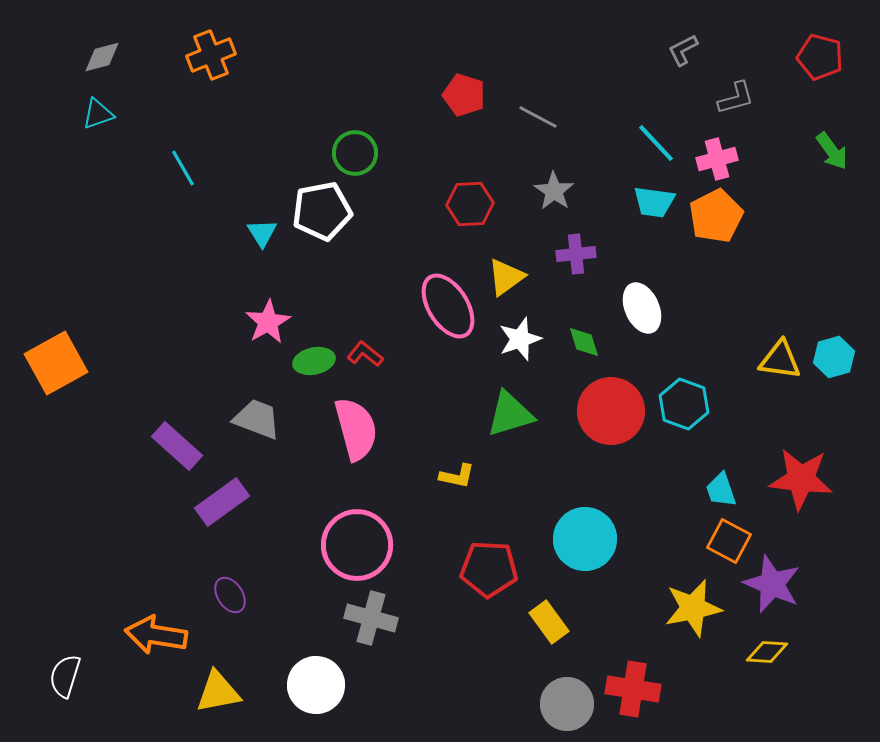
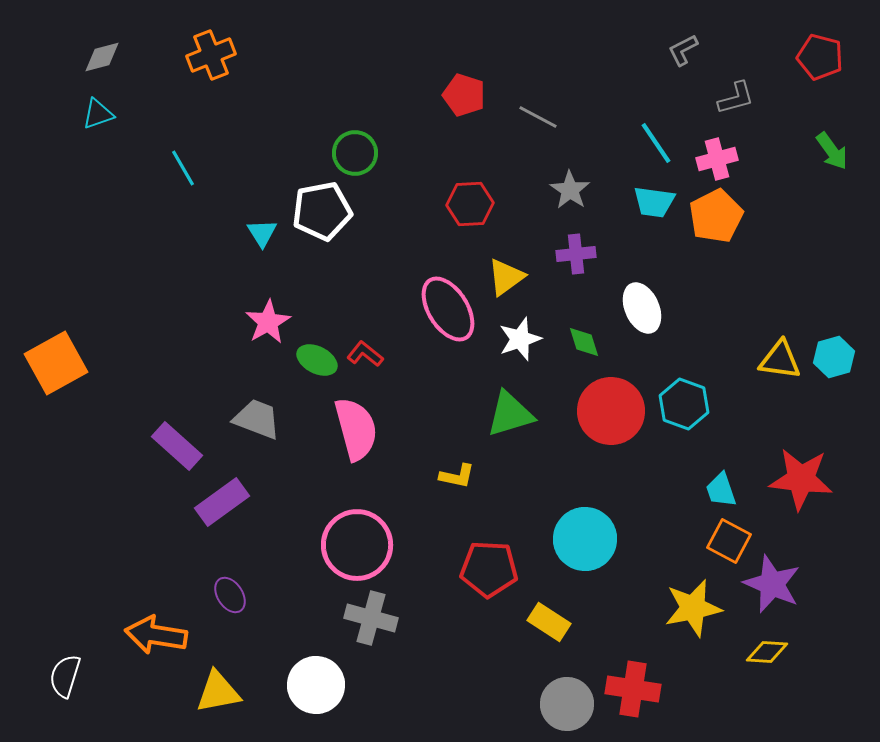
cyan line at (656, 143): rotated 9 degrees clockwise
gray star at (554, 191): moved 16 px right, 1 px up
pink ellipse at (448, 306): moved 3 px down
green ellipse at (314, 361): moved 3 px right, 1 px up; rotated 39 degrees clockwise
yellow rectangle at (549, 622): rotated 21 degrees counterclockwise
